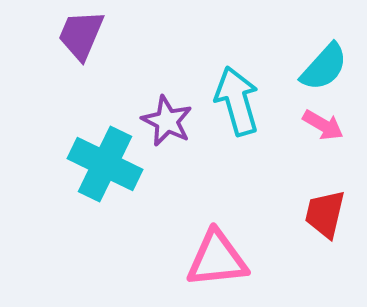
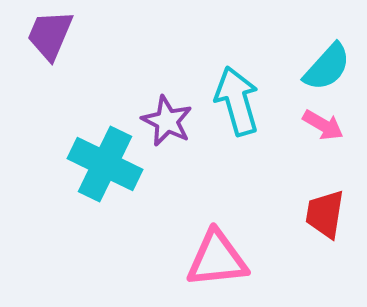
purple trapezoid: moved 31 px left
cyan semicircle: moved 3 px right
red trapezoid: rotated 4 degrees counterclockwise
